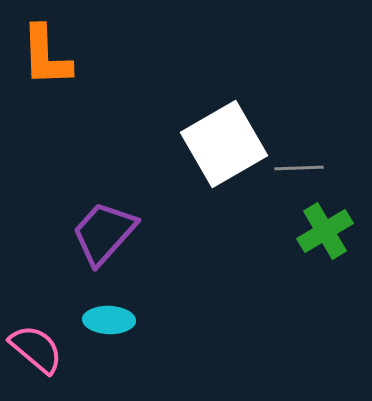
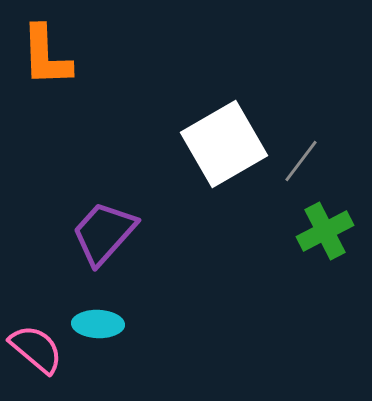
gray line: moved 2 px right, 7 px up; rotated 51 degrees counterclockwise
green cross: rotated 4 degrees clockwise
cyan ellipse: moved 11 px left, 4 px down
